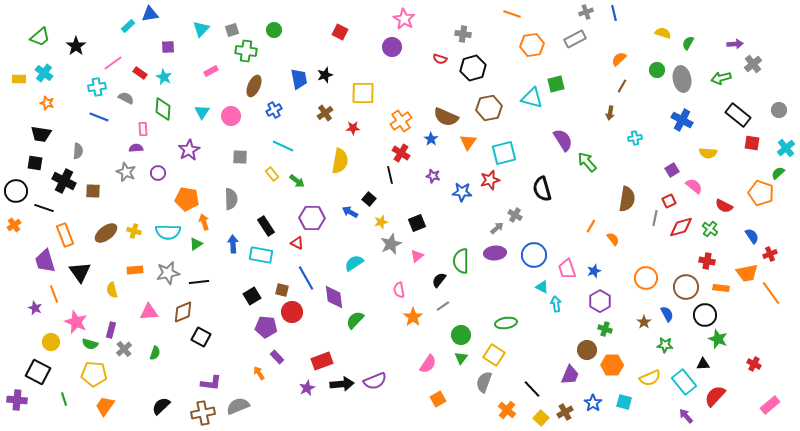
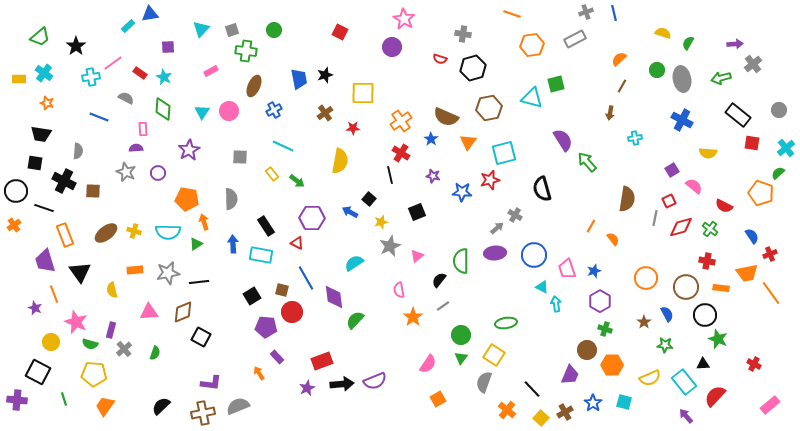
cyan cross at (97, 87): moved 6 px left, 10 px up
pink circle at (231, 116): moved 2 px left, 5 px up
black square at (417, 223): moved 11 px up
gray star at (391, 244): moved 1 px left, 2 px down
